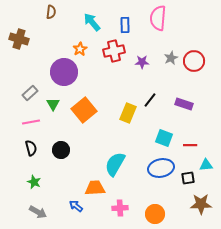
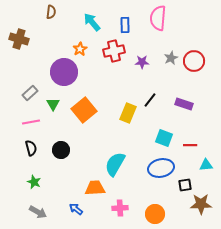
black square: moved 3 px left, 7 px down
blue arrow: moved 3 px down
